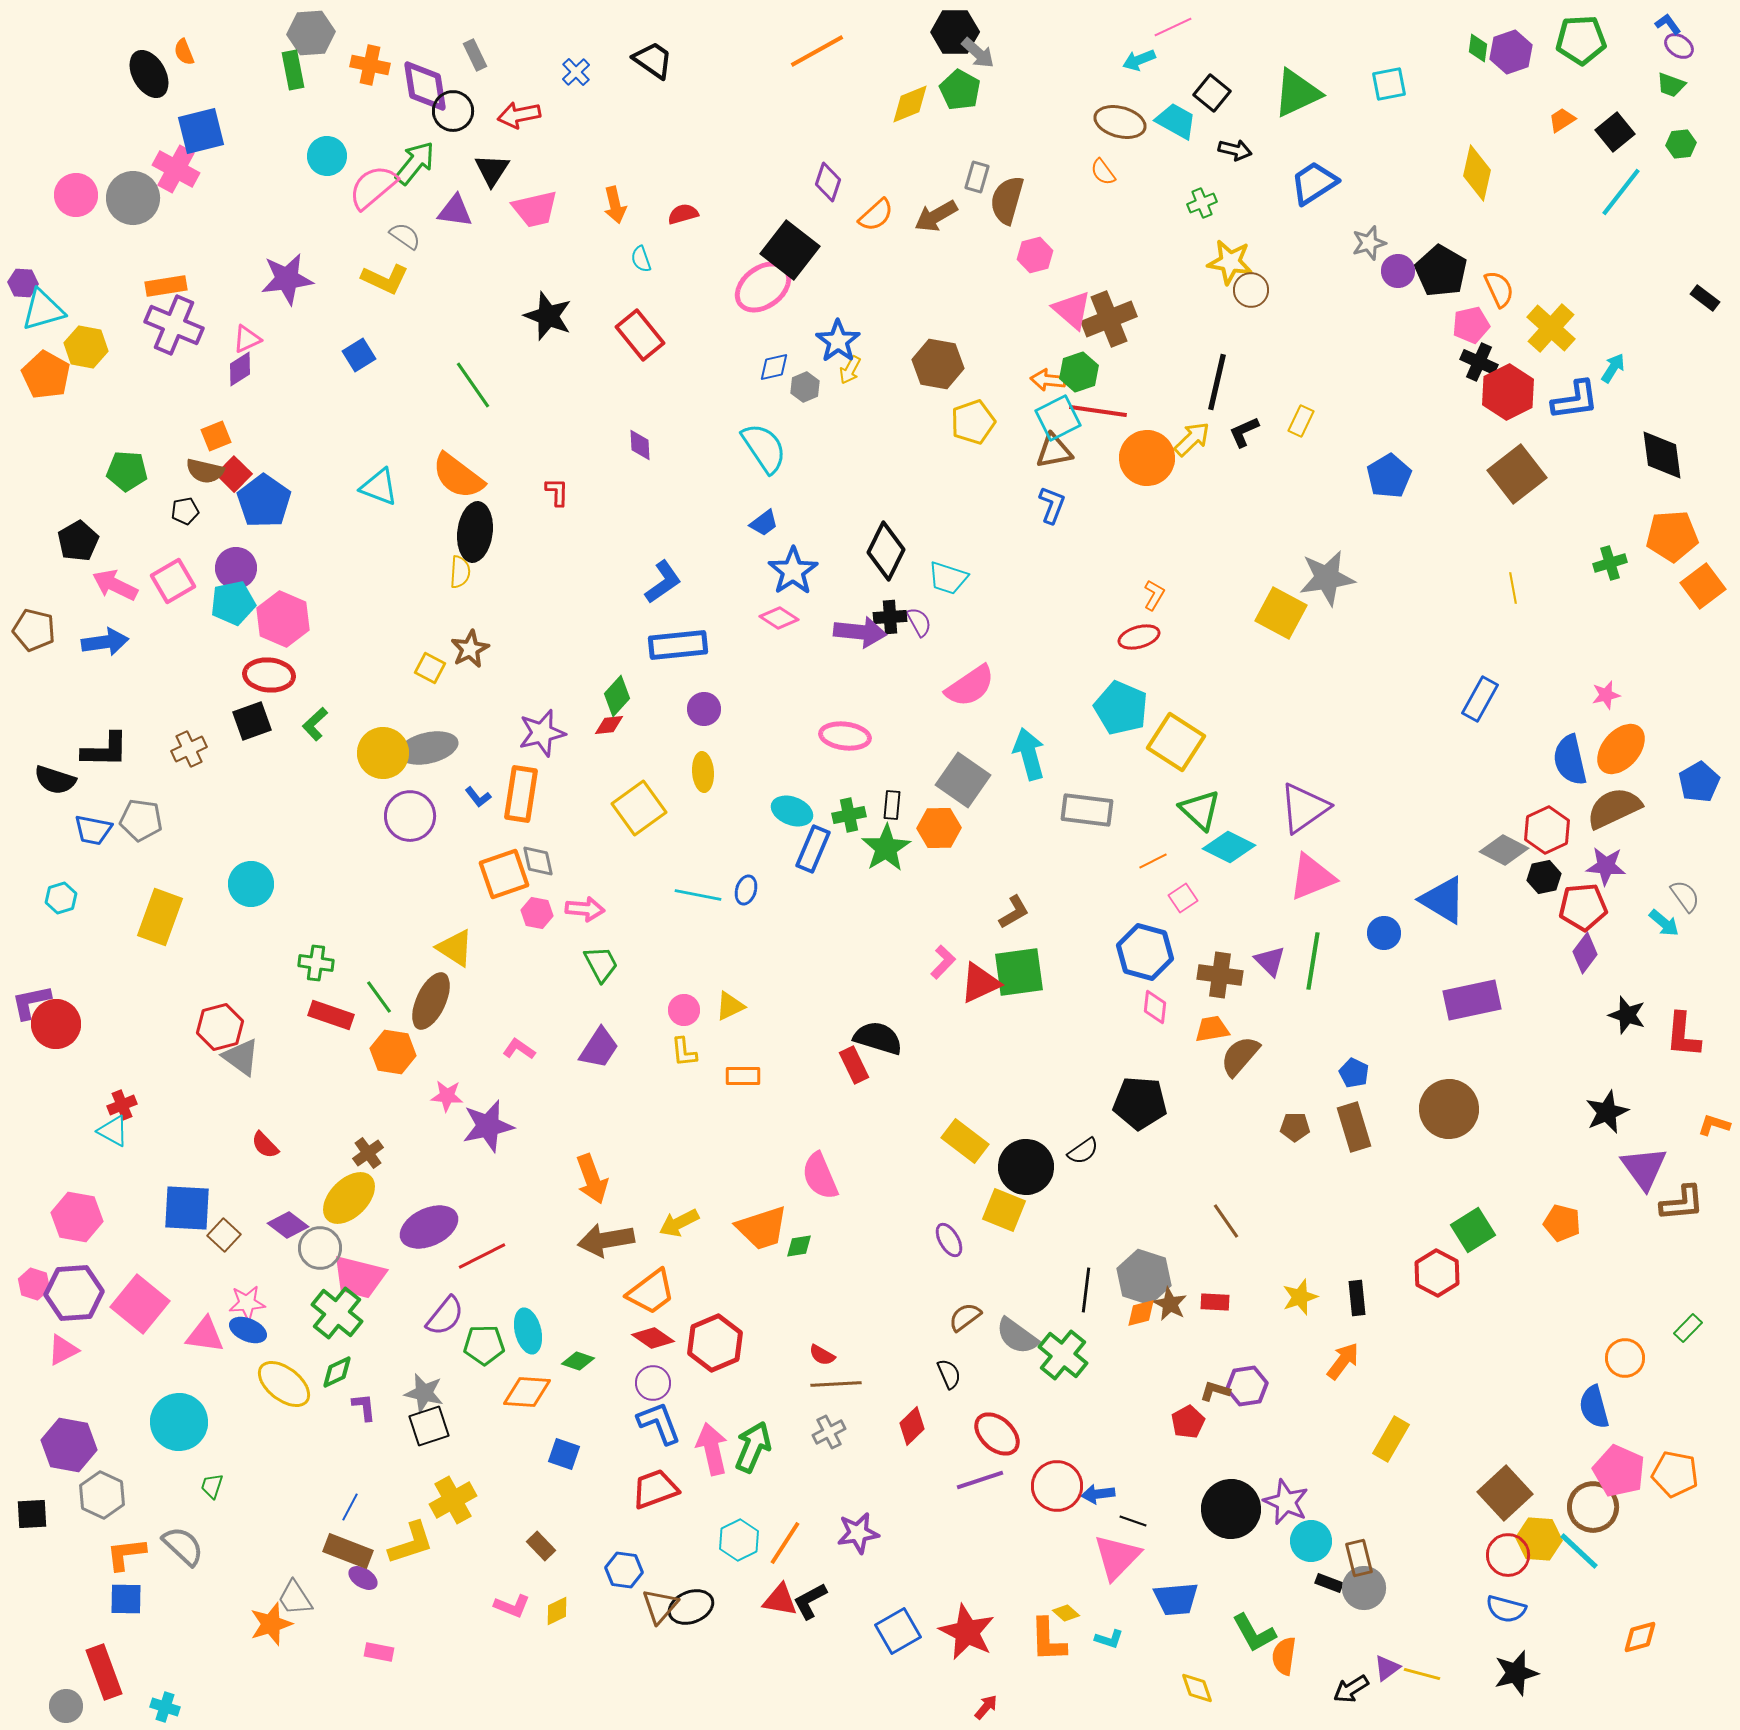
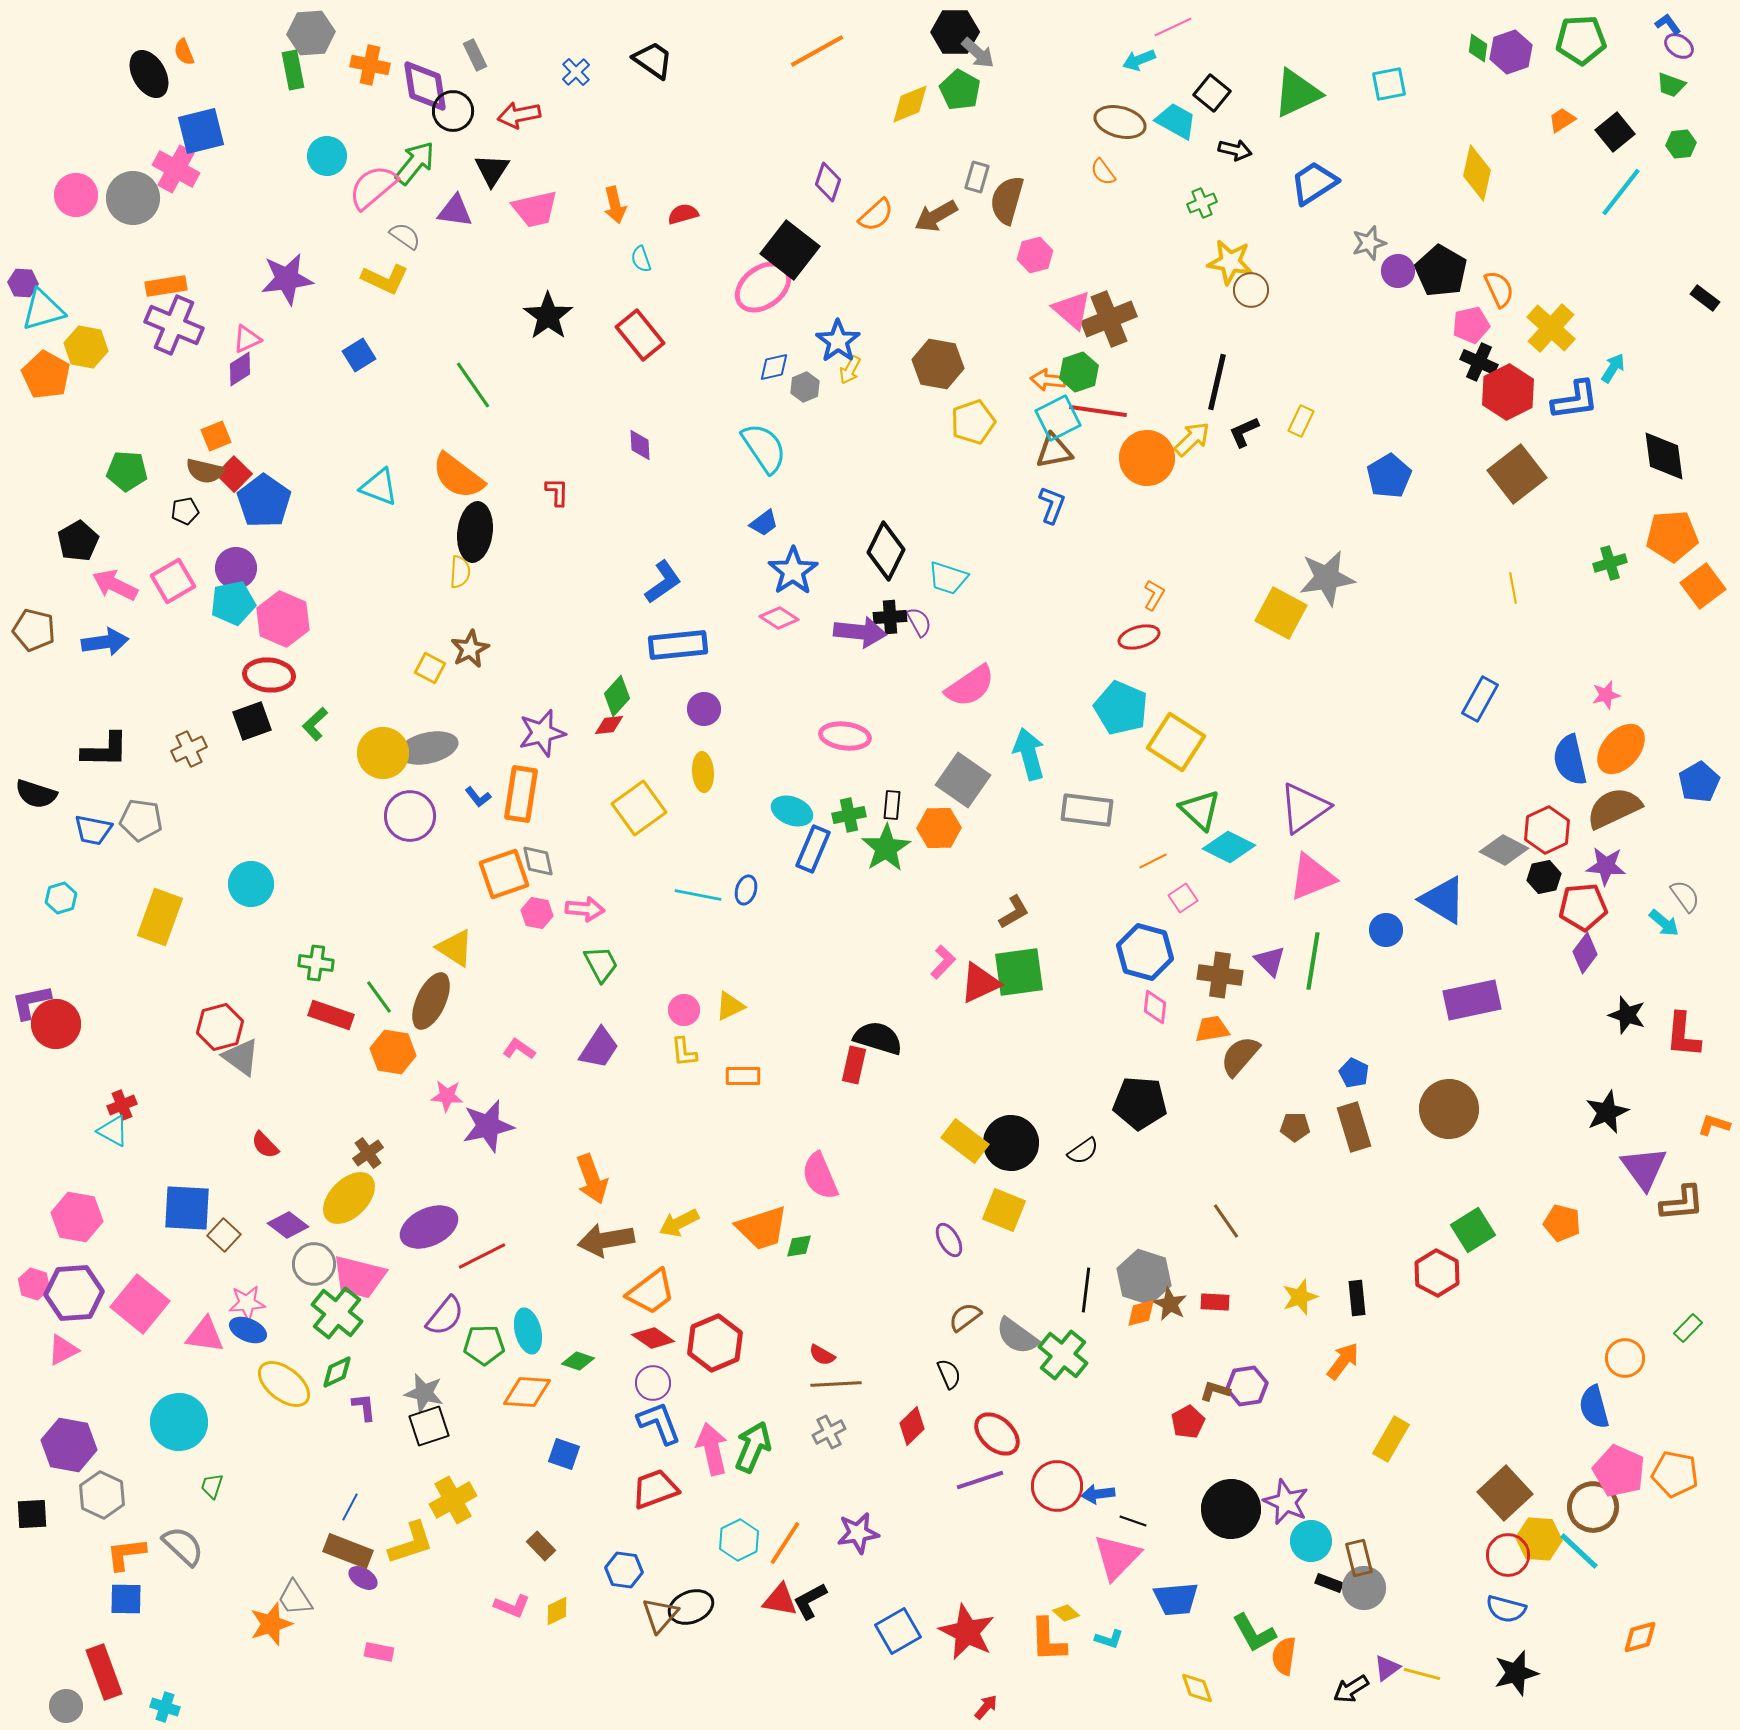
black star at (548, 316): rotated 15 degrees clockwise
black diamond at (1662, 455): moved 2 px right, 1 px down
black semicircle at (55, 780): moved 19 px left, 14 px down
blue circle at (1384, 933): moved 2 px right, 3 px up
red rectangle at (854, 1065): rotated 39 degrees clockwise
black circle at (1026, 1167): moved 15 px left, 24 px up
gray circle at (320, 1248): moved 6 px left, 16 px down
brown triangle at (660, 1606): moved 9 px down
